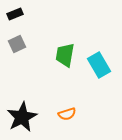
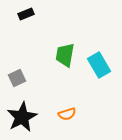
black rectangle: moved 11 px right
gray square: moved 34 px down
